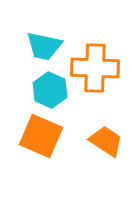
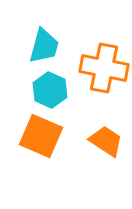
cyan trapezoid: rotated 87 degrees counterclockwise
orange cross: moved 9 px right; rotated 9 degrees clockwise
